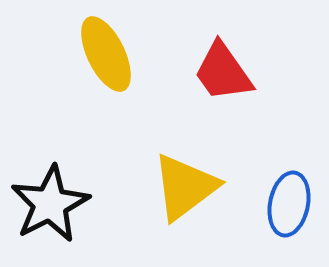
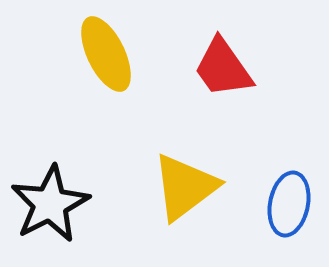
red trapezoid: moved 4 px up
